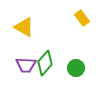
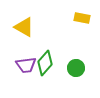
yellow rectangle: rotated 42 degrees counterclockwise
purple trapezoid: rotated 10 degrees counterclockwise
